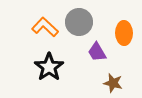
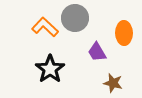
gray circle: moved 4 px left, 4 px up
black star: moved 1 px right, 2 px down
